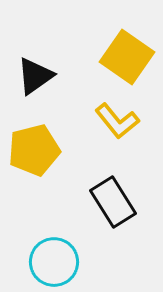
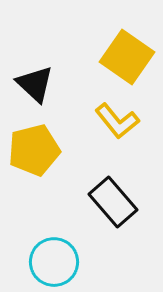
black triangle: moved 8 px down; rotated 42 degrees counterclockwise
black rectangle: rotated 9 degrees counterclockwise
